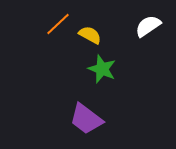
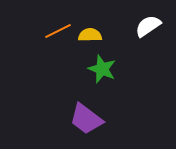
orange line: moved 7 px down; rotated 16 degrees clockwise
yellow semicircle: rotated 30 degrees counterclockwise
